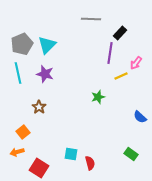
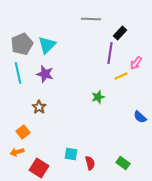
green rectangle: moved 8 px left, 9 px down
